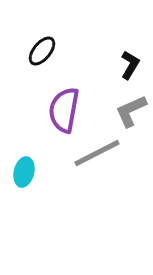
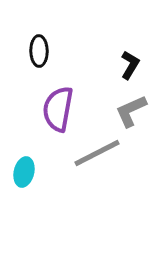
black ellipse: moved 3 px left; rotated 40 degrees counterclockwise
purple semicircle: moved 6 px left, 1 px up
